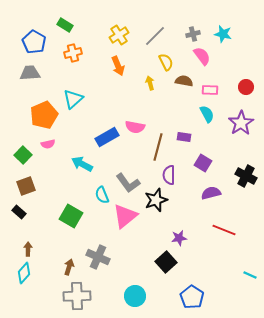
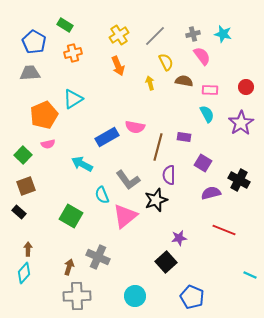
cyan triangle at (73, 99): rotated 10 degrees clockwise
black cross at (246, 176): moved 7 px left, 4 px down
gray L-shape at (128, 183): moved 3 px up
blue pentagon at (192, 297): rotated 10 degrees counterclockwise
